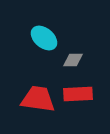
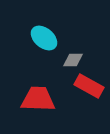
red rectangle: moved 11 px right, 8 px up; rotated 32 degrees clockwise
red trapezoid: rotated 6 degrees counterclockwise
